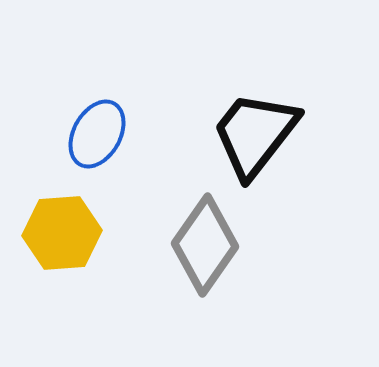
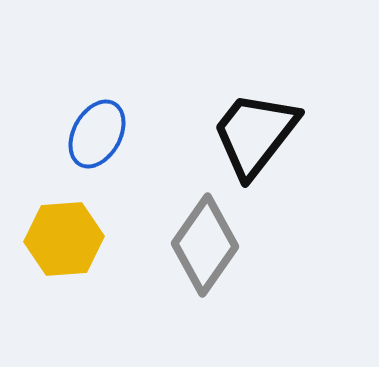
yellow hexagon: moved 2 px right, 6 px down
